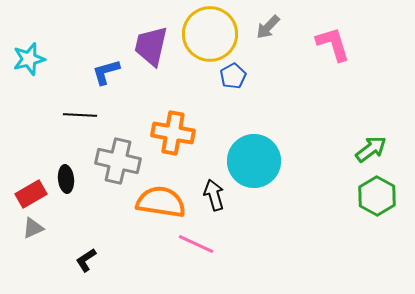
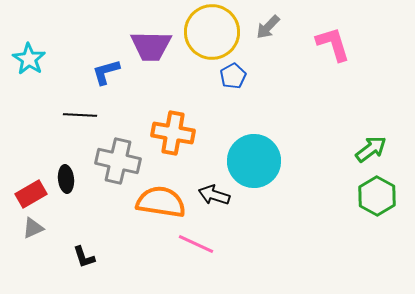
yellow circle: moved 2 px right, 2 px up
purple trapezoid: rotated 102 degrees counterclockwise
cyan star: rotated 24 degrees counterclockwise
black arrow: rotated 56 degrees counterclockwise
black L-shape: moved 2 px left, 3 px up; rotated 75 degrees counterclockwise
